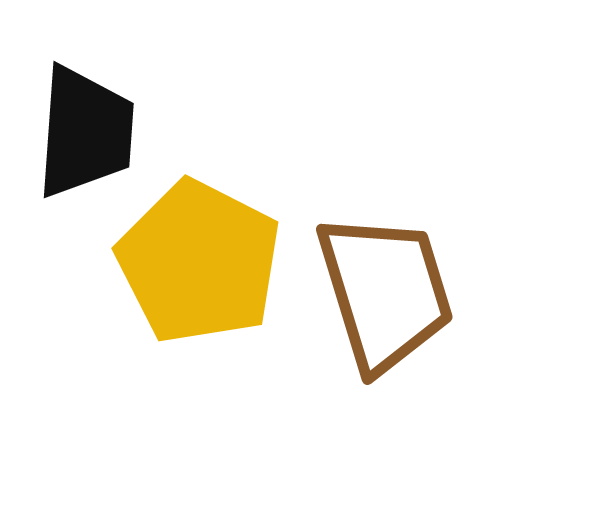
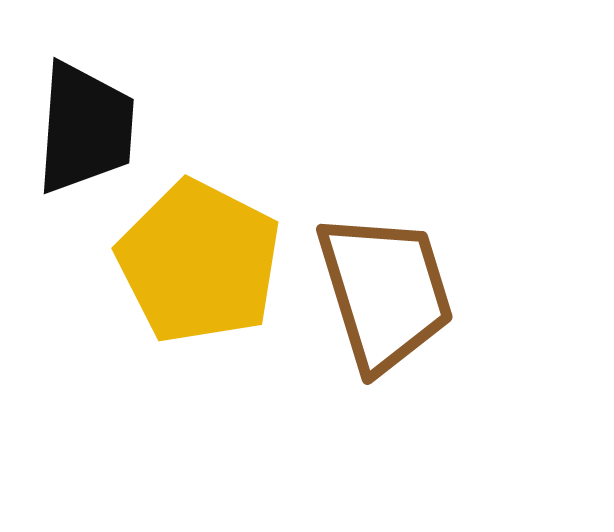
black trapezoid: moved 4 px up
